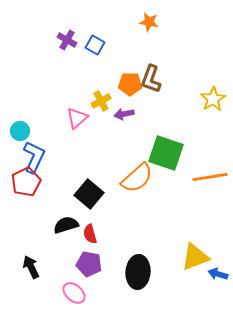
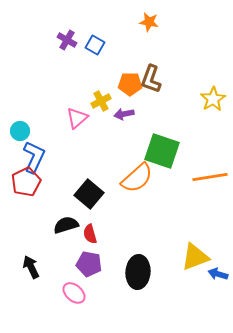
green square: moved 4 px left, 2 px up
